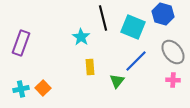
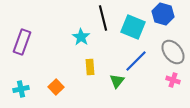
purple rectangle: moved 1 px right, 1 px up
pink cross: rotated 16 degrees clockwise
orange square: moved 13 px right, 1 px up
